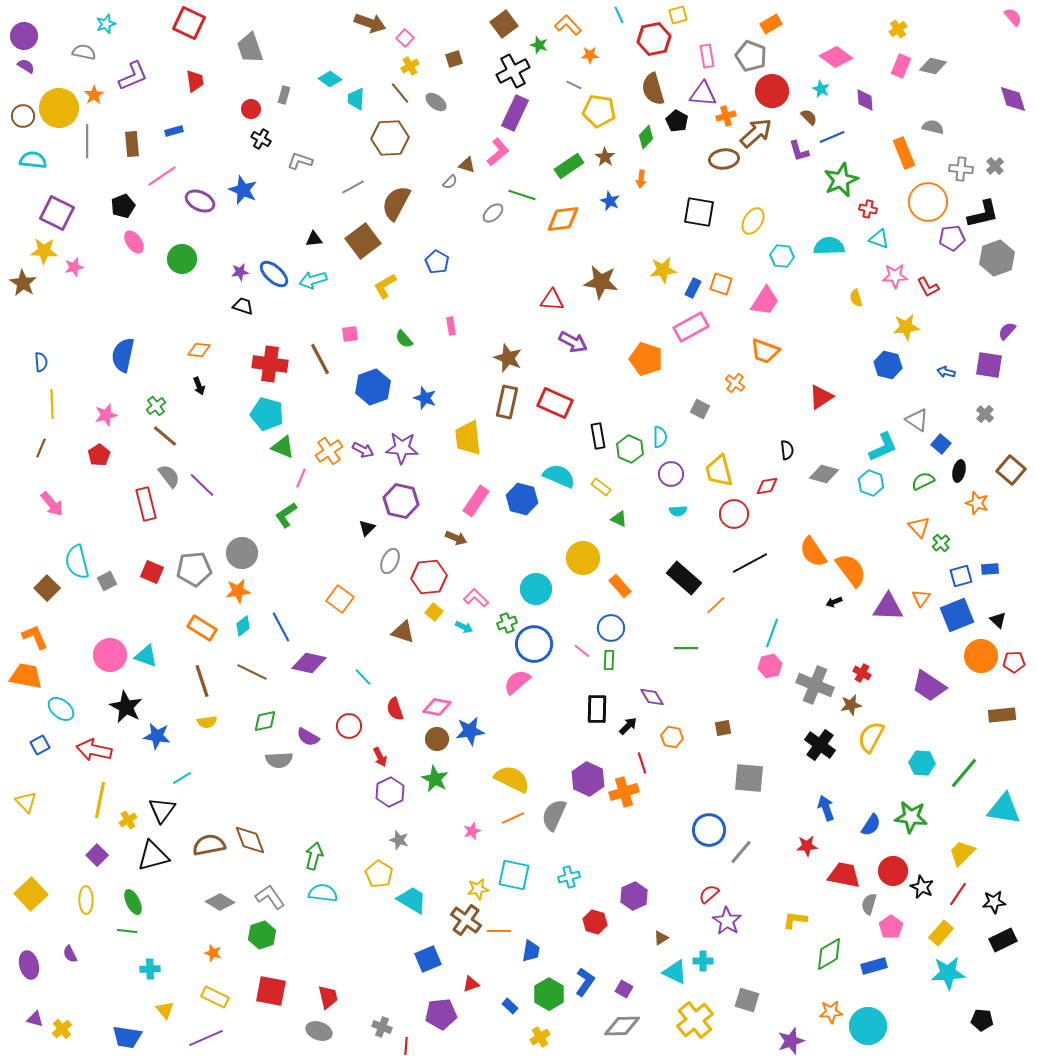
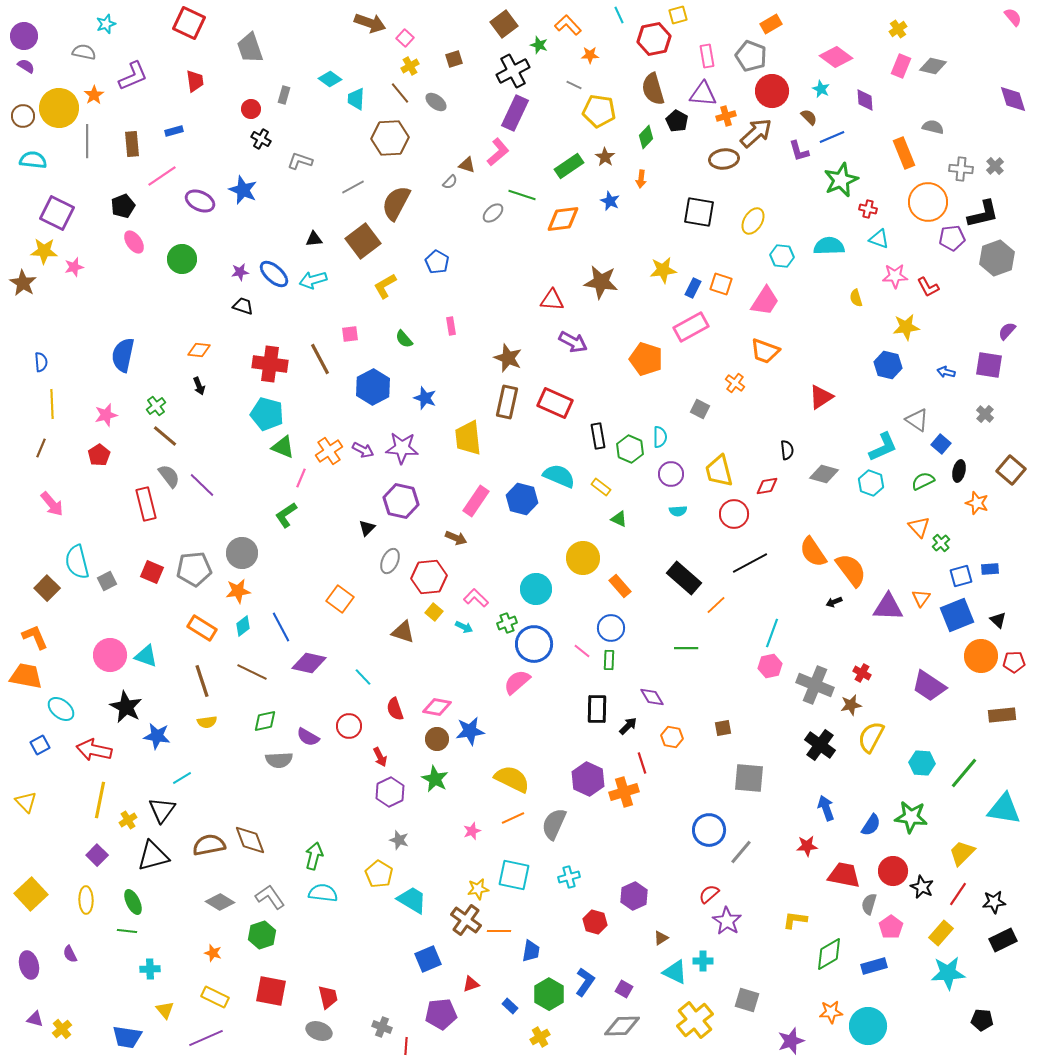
blue hexagon at (373, 387): rotated 8 degrees counterclockwise
gray semicircle at (554, 815): moved 9 px down
